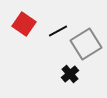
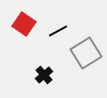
gray square: moved 9 px down
black cross: moved 26 px left, 1 px down
